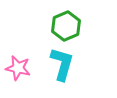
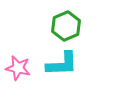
cyan L-shape: rotated 72 degrees clockwise
